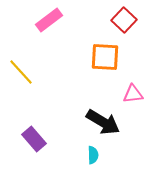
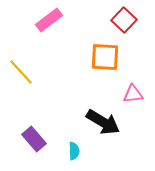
cyan semicircle: moved 19 px left, 4 px up
